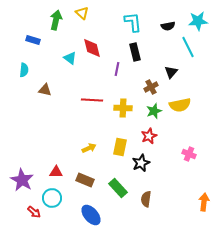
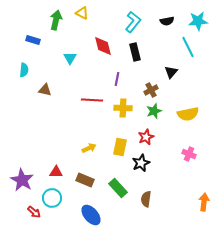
yellow triangle: rotated 16 degrees counterclockwise
cyan L-shape: rotated 45 degrees clockwise
black semicircle: moved 1 px left, 5 px up
red diamond: moved 11 px right, 2 px up
cyan triangle: rotated 24 degrees clockwise
purple line: moved 10 px down
brown cross: moved 3 px down
yellow semicircle: moved 8 px right, 9 px down
red star: moved 3 px left, 1 px down
